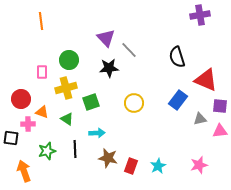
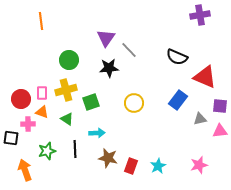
purple triangle: rotated 18 degrees clockwise
black semicircle: rotated 50 degrees counterclockwise
pink rectangle: moved 21 px down
red triangle: moved 1 px left, 3 px up
yellow cross: moved 2 px down
orange arrow: moved 1 px right, 1 px up
